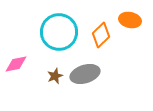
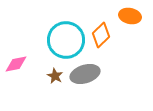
orange ellipse: moved 4 px up
cyan circle: moved 7 px right, 8 px down
brown star: rotated 21 degrees counterclockwise
